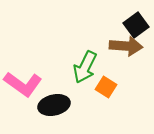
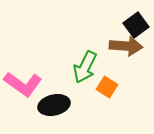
orange square: moved 1 px right
